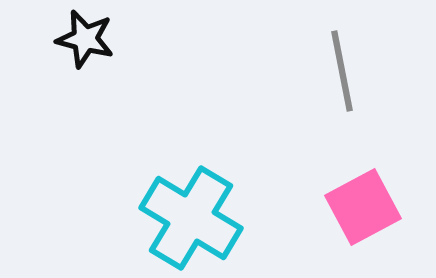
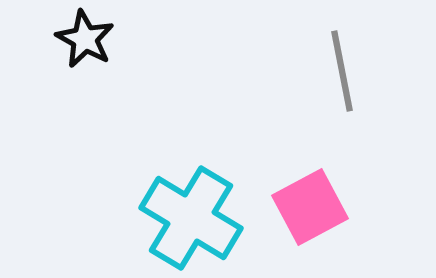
black star: rotated 14 degrees clockwise
pink square: moved 53 px left
